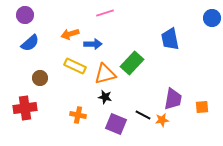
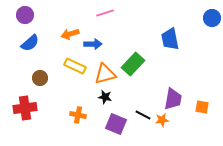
green rectangle: moved 1 px right, 1 px down
orange square: rotated 16 degrees clockwise
